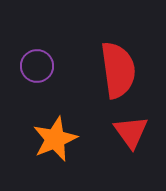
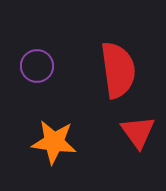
red triangle: moved 7 px right
orange star: moved 1 px left, 3 px down; rotated 30 degrees clockwise
